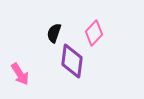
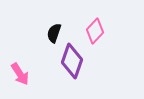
pink diamond: moved 1 px right, 2 px up
purple diamond: rotated 12 degrees clockwise
